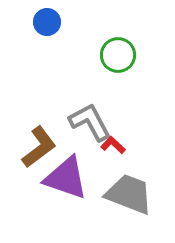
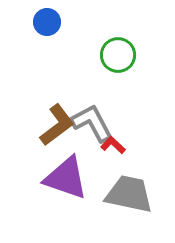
gray L-shape: moved 2 px right, 1 px down
brown L-shape: moved 18 px right, 22 px up
gray trapezoid: rotated 9 degrees counterclockwise
